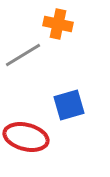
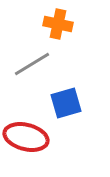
gray line: moved 9 px right, 9 px down
blue square: moved 3 px left, 2 px up
